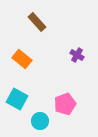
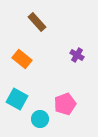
cyan circle: moved 2 px up
